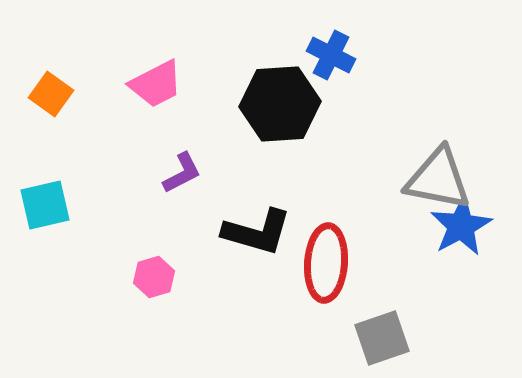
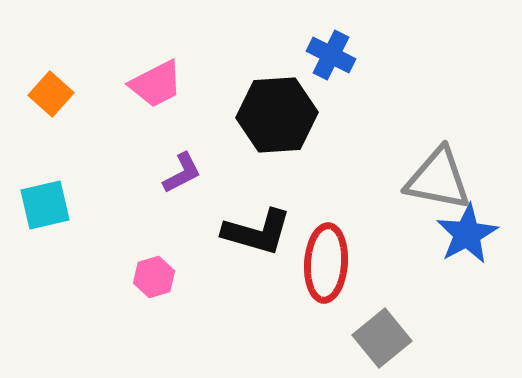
orange square: rotated 6 degrees clockwise
black hexagon: moved 3 px left, 11 px down
blue star: moved 6 px right, 8 px down
gray square: rotated 20 degrees counterclockwise
